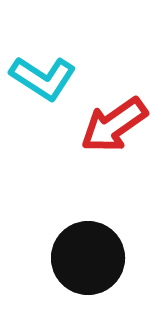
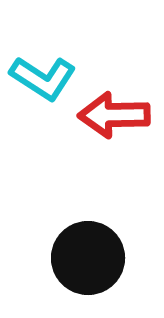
red arrow: moved 10 px up; rotated 34 degrees clockwise
